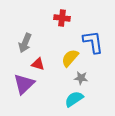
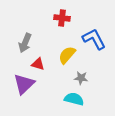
blue L-shape: moved 1 px right, 3 px up; rotated 20 degrees counterclockwise
yellow semicircle: moved 3 px left, 3 px up
cyan semicircle: rotated 48 degrees clockwise
